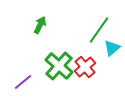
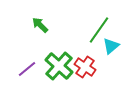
green arrow: rotated 72 degrees counterclockwise
cyan triangle: moved 1 px left, 2 px up
red cross: rotated 15 degrees counterclockwise
purple line: moved 4 px right, 13 px up
